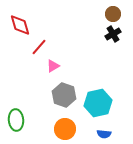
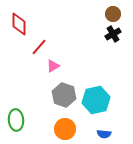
red diamond: moved 1 px left, 1 px up; rotated 15 degrees clockwise
cyan hexagon: moved 2 px left, 3 px up
